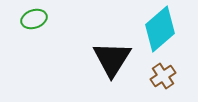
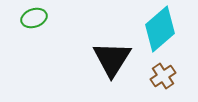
green ellipse: moved 1 px up
